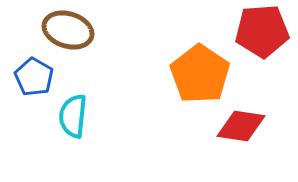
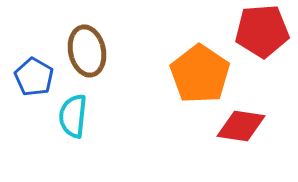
brown ellipse: moved 19 px right, 21 px down; rotated 60 degrees clockwise
